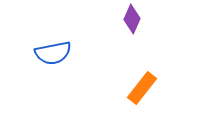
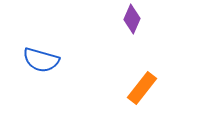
blue semicircle: moved 12 px left, 7 px down; rotated 27 degrees clockwise
